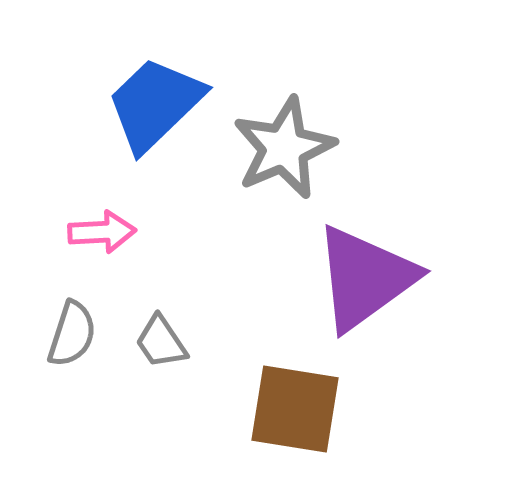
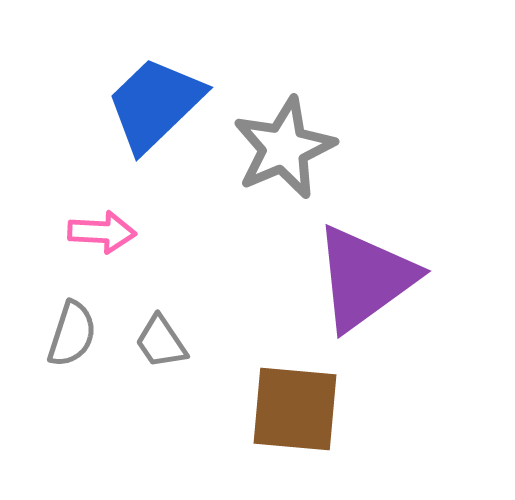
pink arrow: rotated 6 degrees clockwise
brown square: rotated 4 degrees counterclockwise
